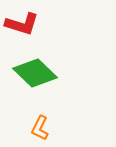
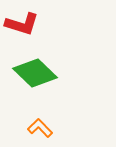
orange L-shape: rotated 110 degrees clockwise
